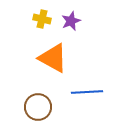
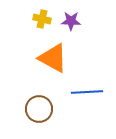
purple star: rotated 24 degrees clockwise
brown circle: moved 1 px right, 2 px down
